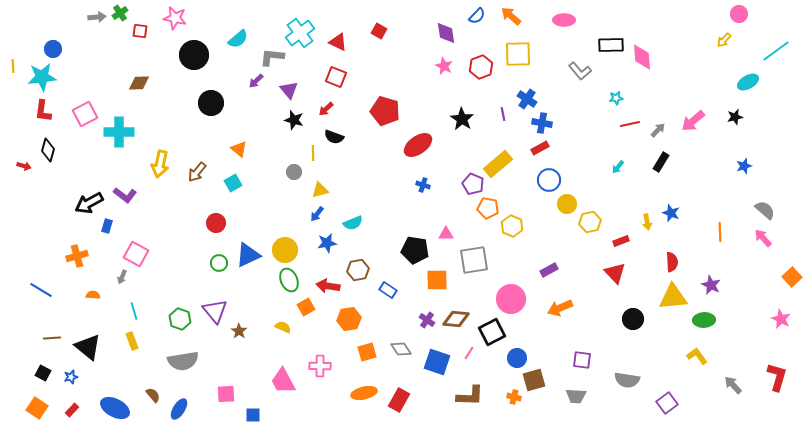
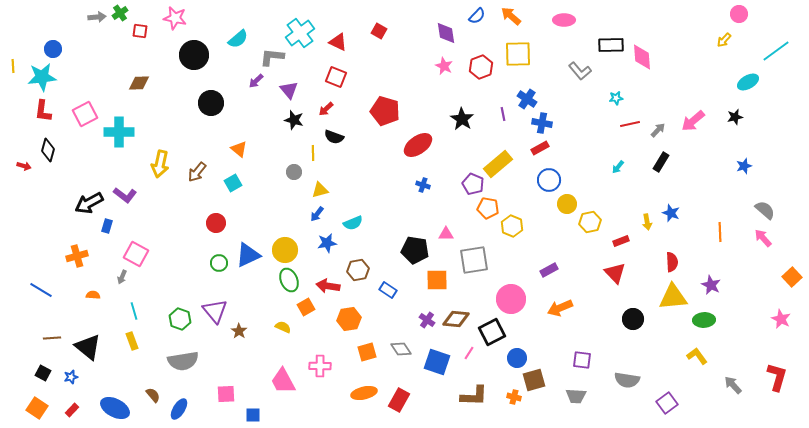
brown L-shape at (470, 396): moved 4 px right
